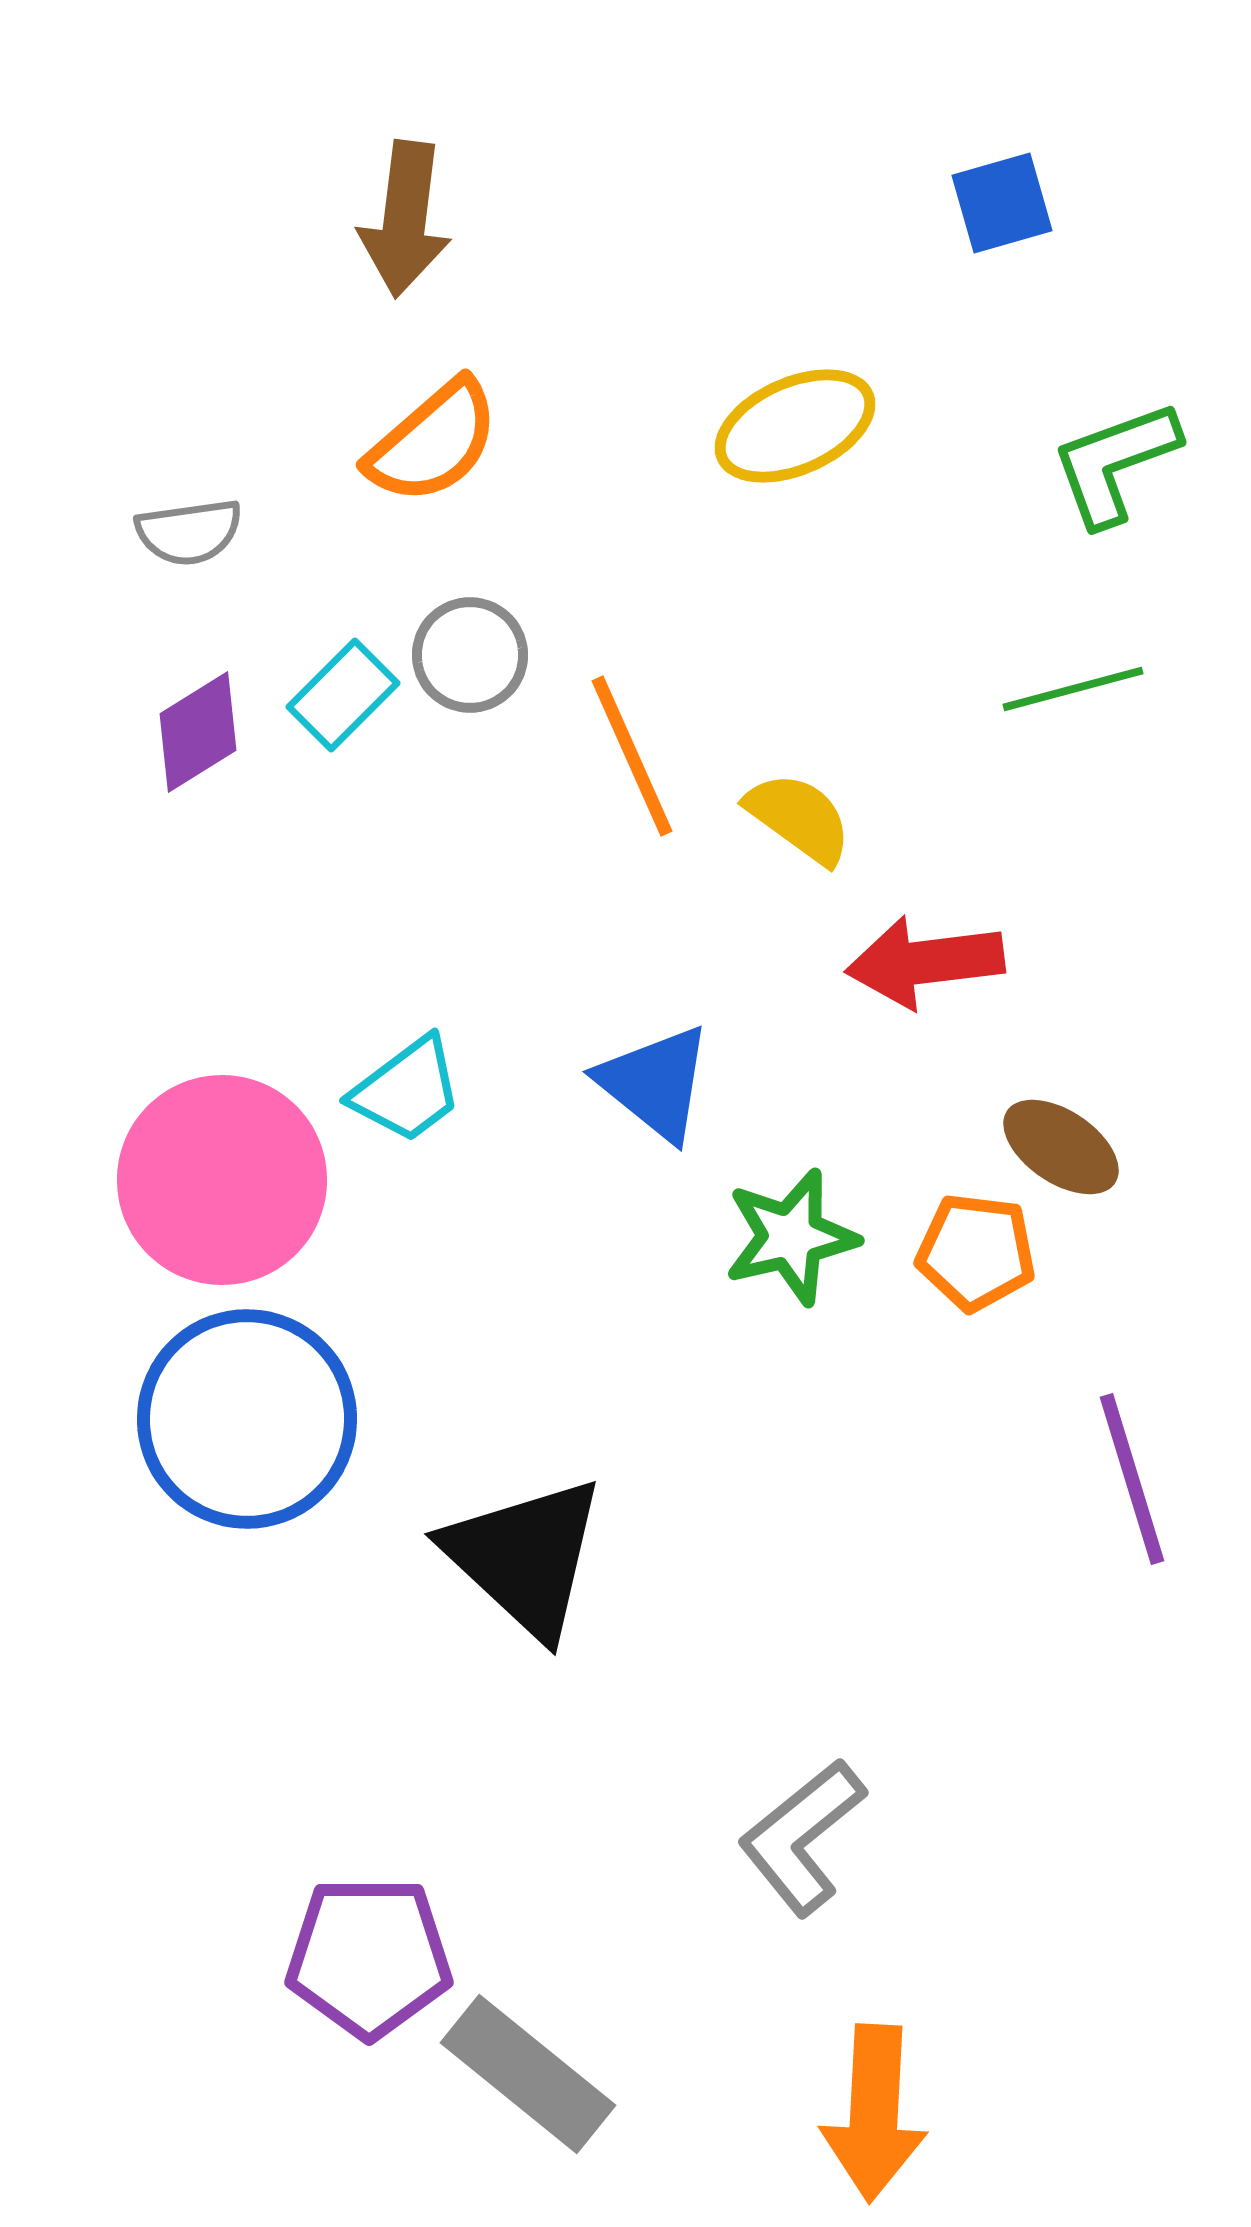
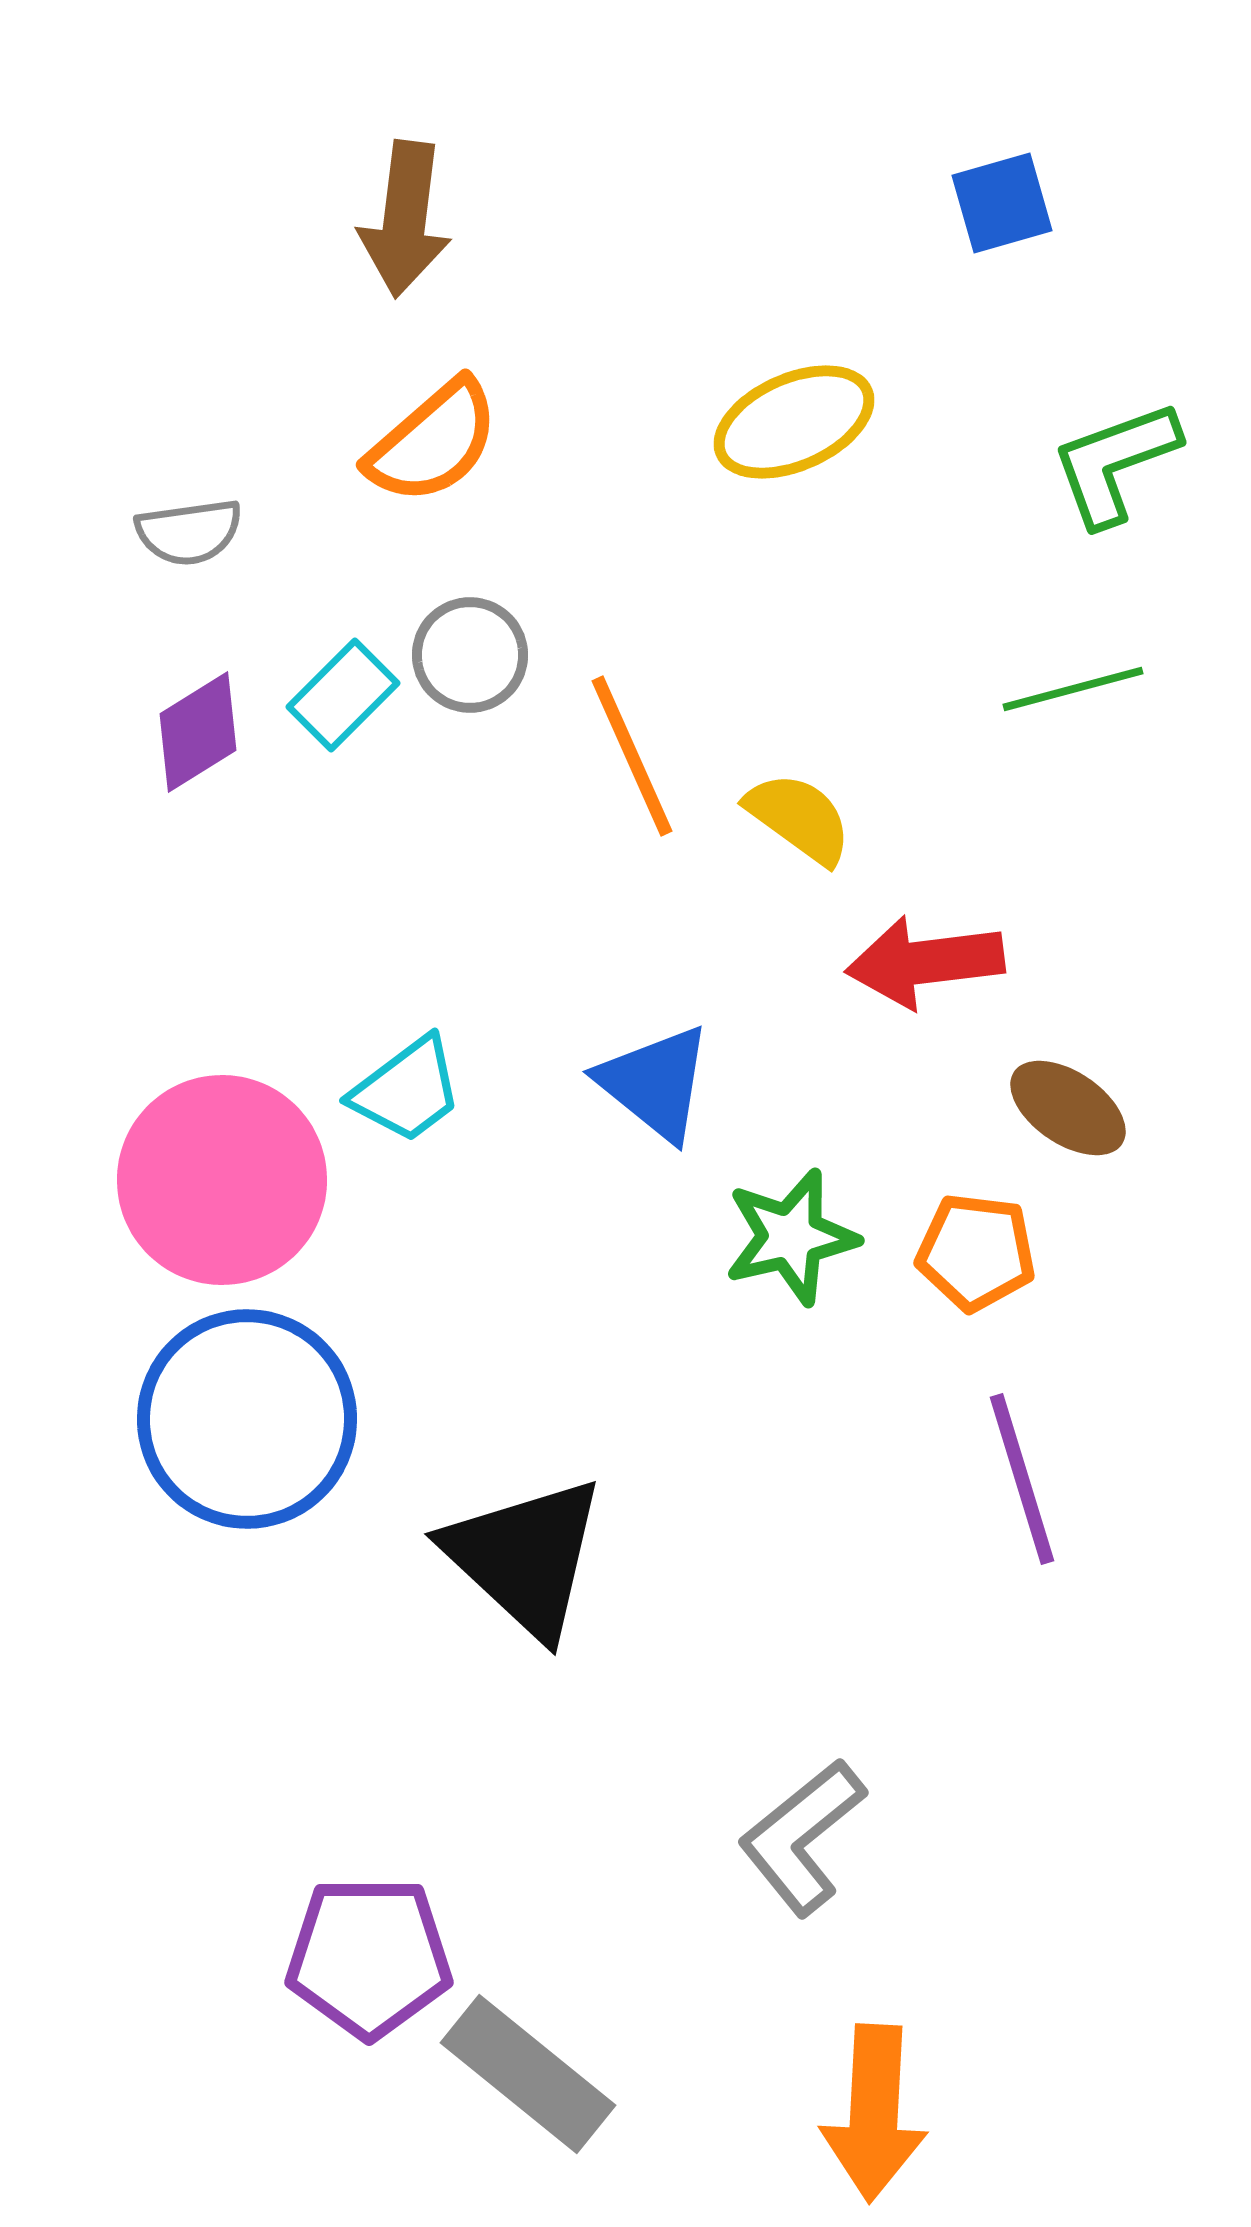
yellow ellipse: moved 1 px left, 4 px up
brown ellipse: moved 7 px right, 39 px up
purple line: moved 110 px left
